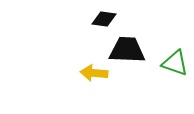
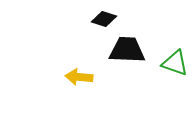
black diamond: rotated 10 degrees clockwise
yellow arrow: moved 15 px left, 4 px down
